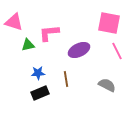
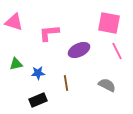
green triangle: moved 12 px left, 19 px down
brown line: moved 4 px down
black rectangle: moved 2 px left, 7 px down
